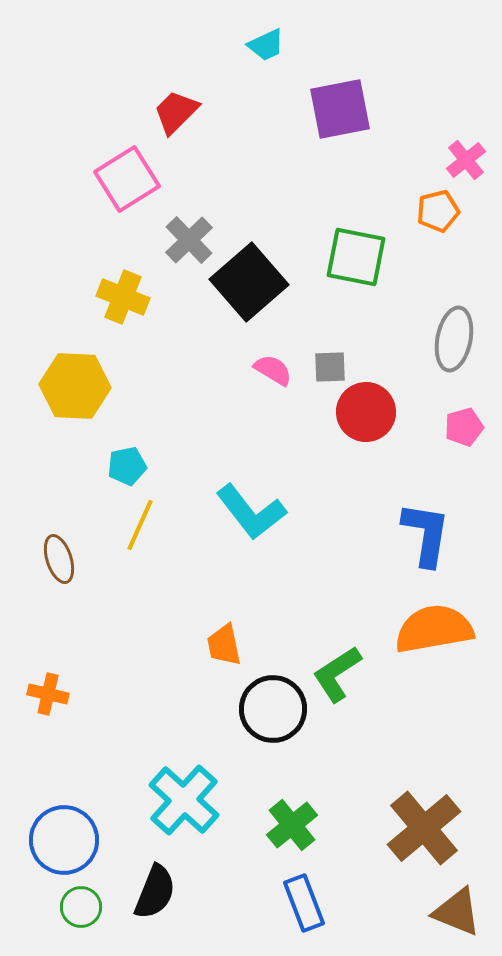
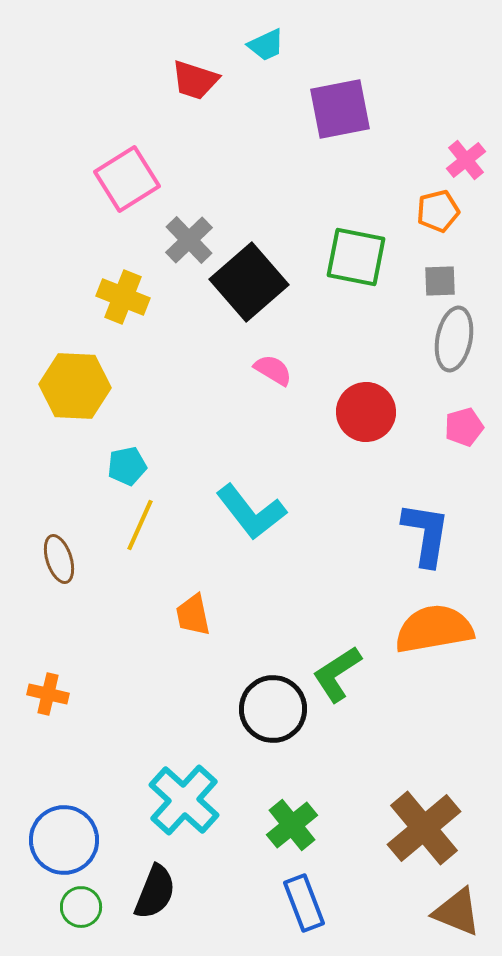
red trapezoid: moved 19 px right, 32 px up; rotated 117 degrees counterclockwise
gray square: moved 110 px right, 86 px up
orange trapezoid: moved 31 px left, 30 px up
